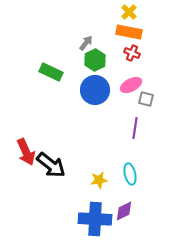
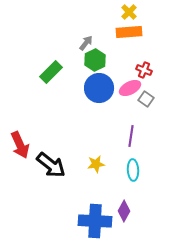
orange rectangle: rotated 15 degrees counterclockwise
red cross: moved 12 px right, 17 px down
green rectangle: rotated 70 degrees counterclockwise
pink ellipse: moved 1 px left, 3 px down
blue circle: moved 4 px right, 2 px up
gray square: rotated 21 degrees clockwise
purple line: moved 4 px left, 8 px down
red arrow: moved 6 px left, 7 px up
cyan ellipse: moved 3 px right, 4 px up; rotated 10 degrees clockwise
yellow star: moved 3 px left, 16 px up
purple diamond: rotated 35 degrees counterclockwise
blue cross: moved 2 px down
